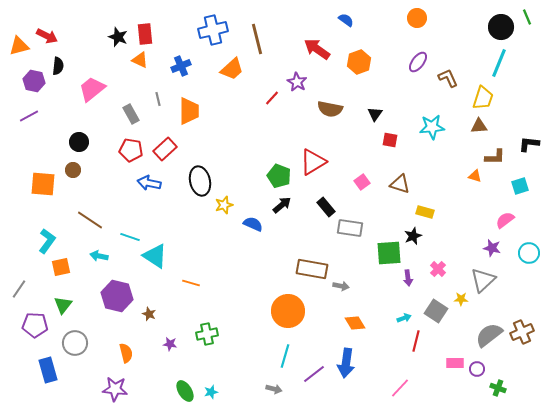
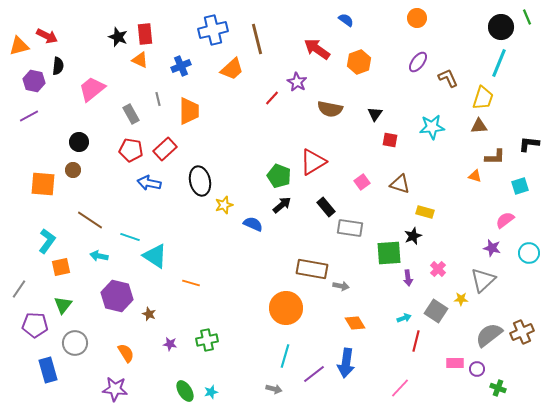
orange circle at (288, 311): moved 2 px left, 3 px up
green cross at (207, 334): moved 6 px down
orange semicircle at (126, 353): rotated 18 degrees counterclockwise
